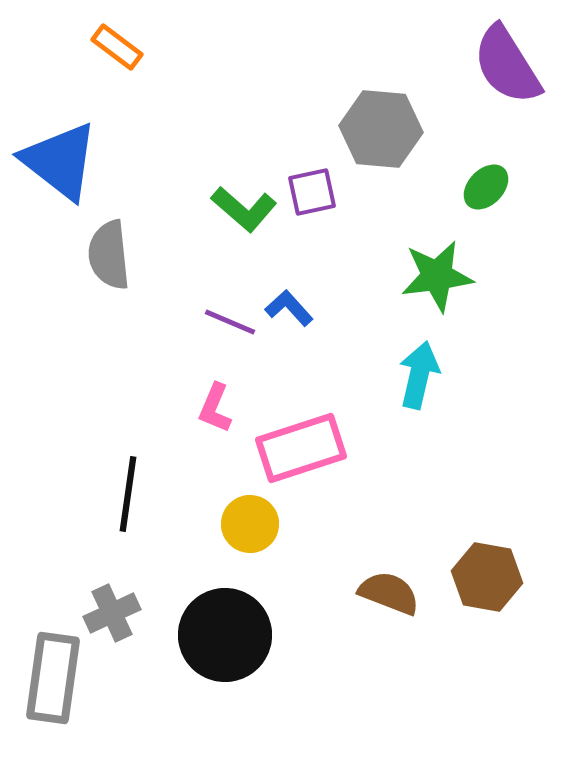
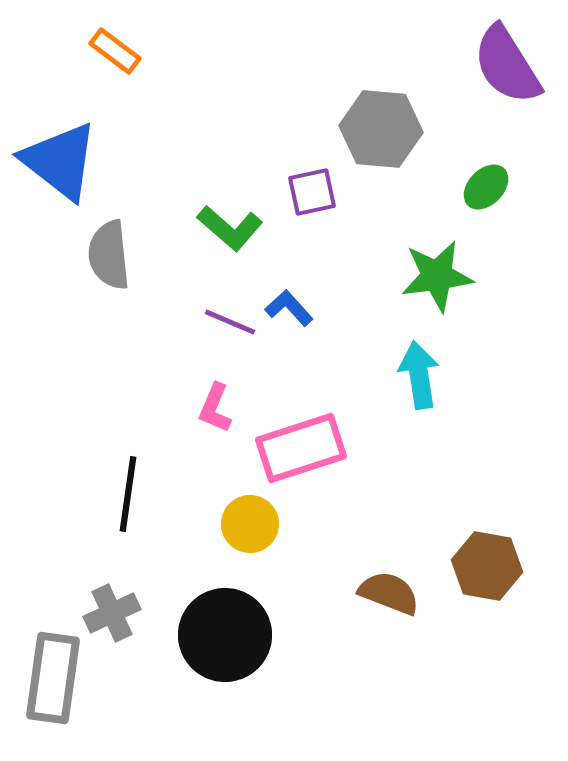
orange rectangle: moved 2 px left, 4 px down
green L-shape: moved 14 px left, 19 px down
cyan arrow: rotated 22 degrees counterclockwise
brown hexagon: moved 11 px up
